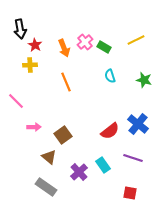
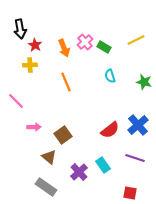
green star: moved 2 px down
blue cross: moved 1 px down; rotated 10 degrees clockwise
red semicircle: moved 1 px up
purple line: moved 2 px right
